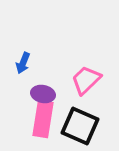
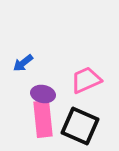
blue arrow: rotated 30 degrees clockwise
pink trapezoid: rotated 20 degrees clockwise
pink rectangle: rotated 15 degrees counterclockwise
